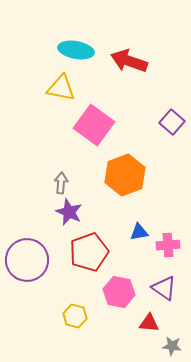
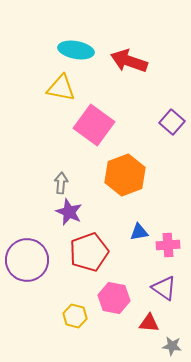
pink hexagon: moved 5 px left, 6 px down
